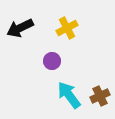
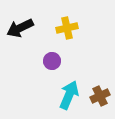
yellow cross: rotated 15 degrees clockwise
cyan arrow: rotated 60 degrees clockwise
